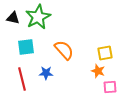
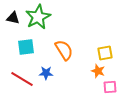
orange semicircle: rotated 10 degrees clockwise
red line: rotated 45 degrees counterclockwise
